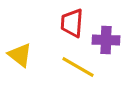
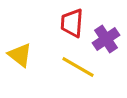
purple cross: moved 1 px up; rotated 36 degrees counterclockwise
